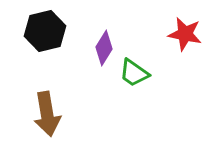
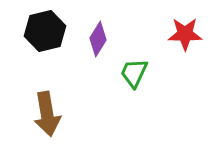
red star: rotated 12 degrees counterclockwise
purple diamond: moved 6 px left, 9 px up
green trapezoid: rotated 80 degrees clockwise
